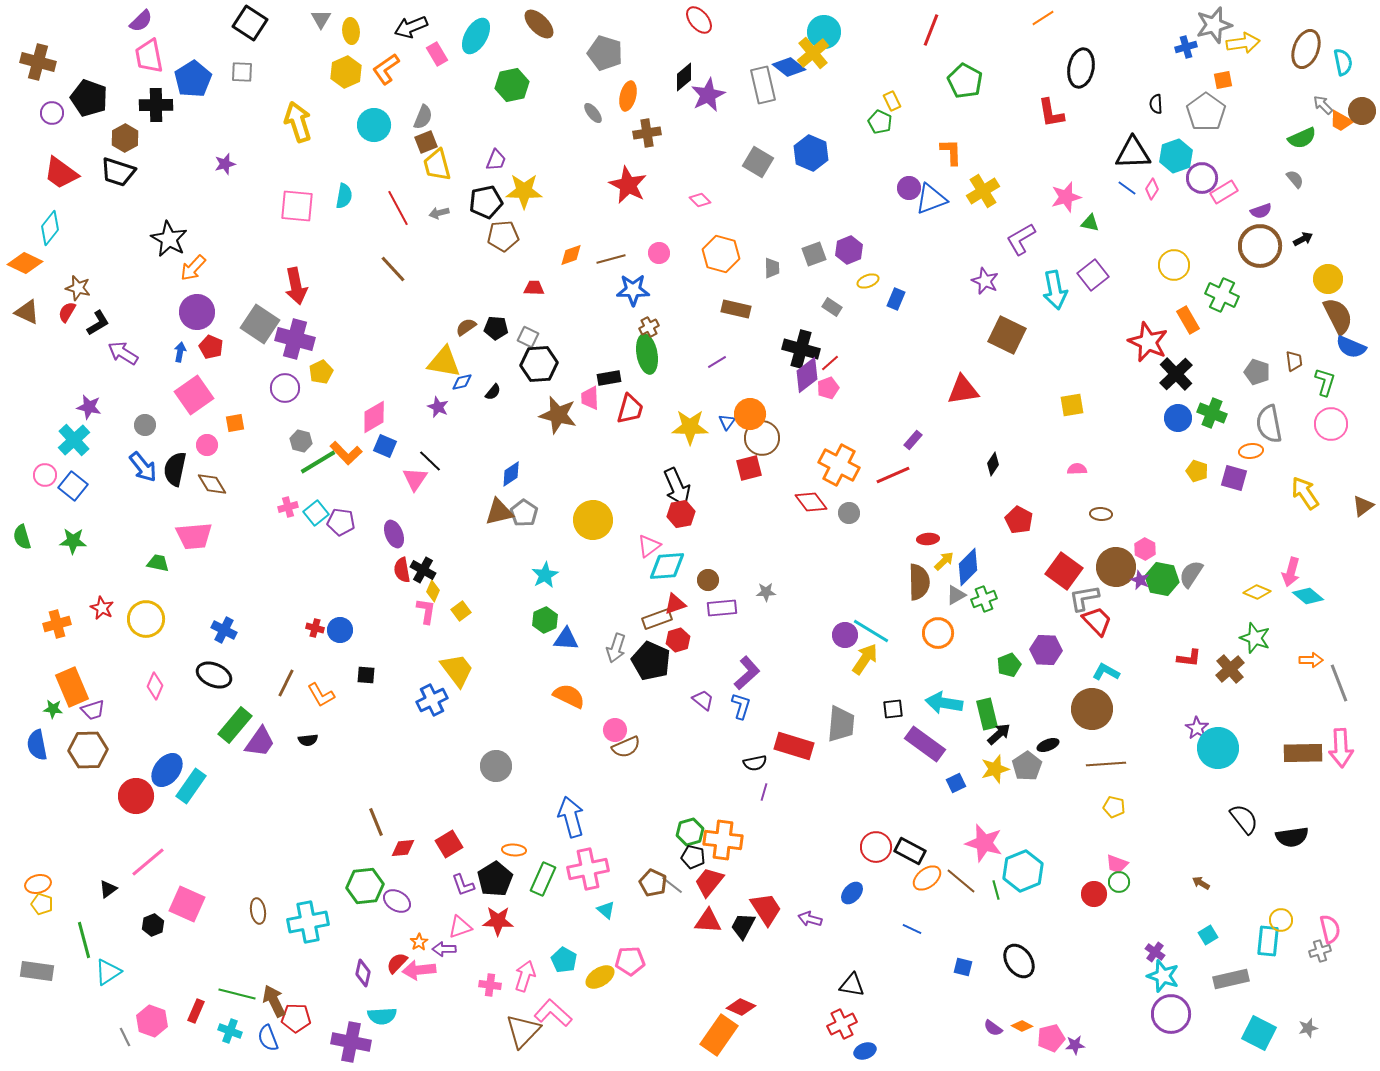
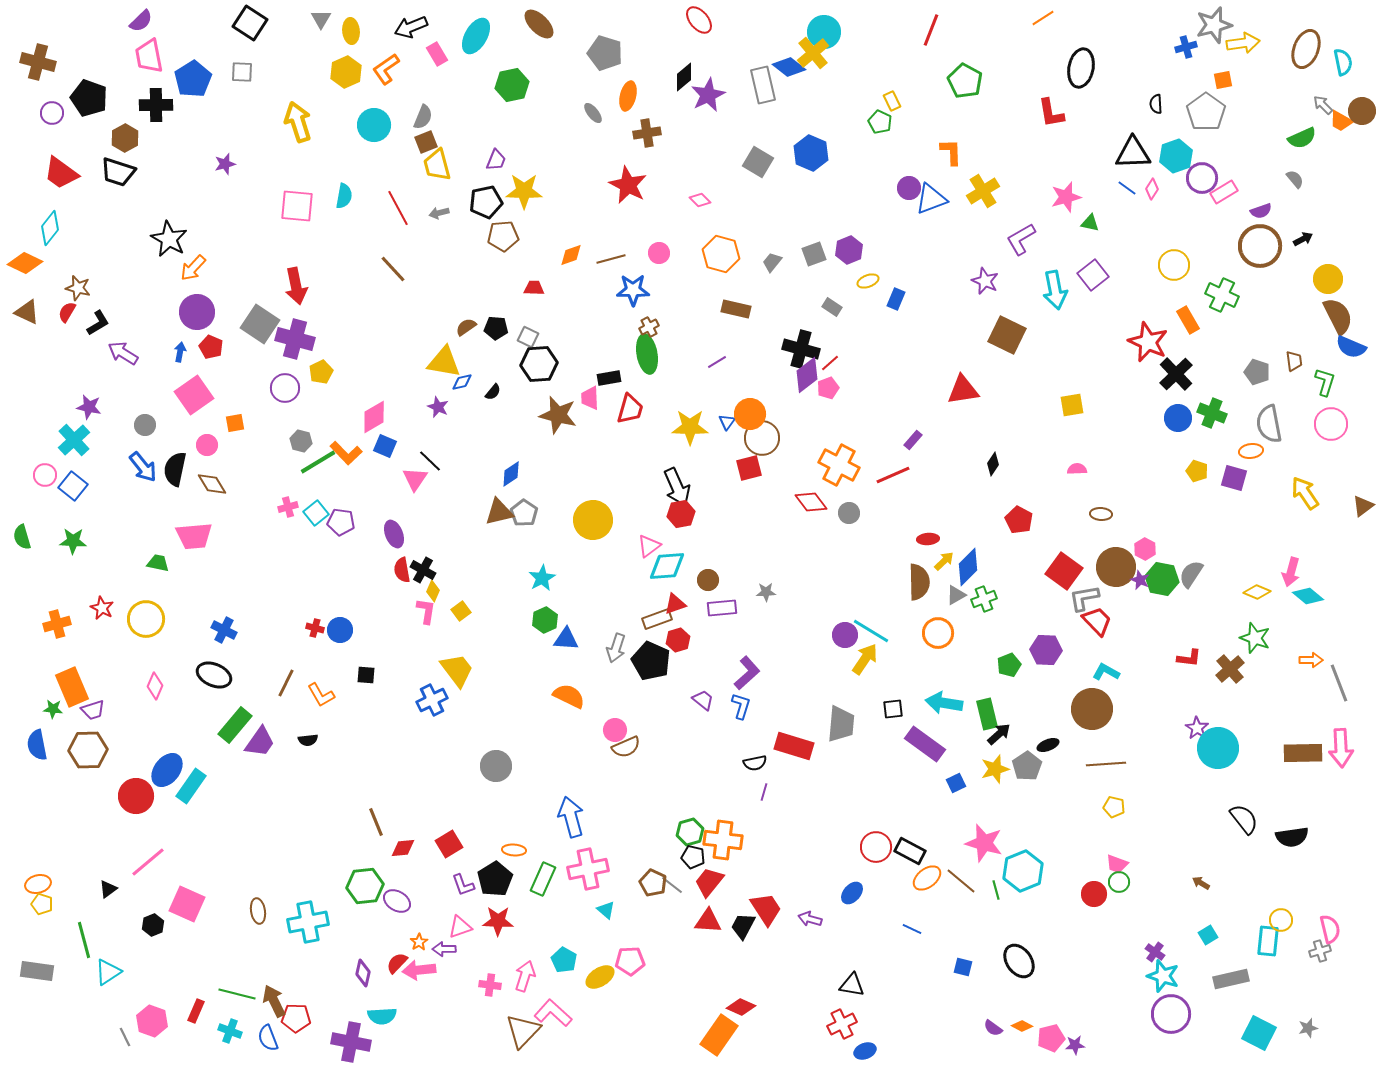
gray trapezoid at (772, 268): moved 6 px up; rotated 140 degrees counterclockwise
cyan star at (545, 575): moved 3 px left, 3 px down
